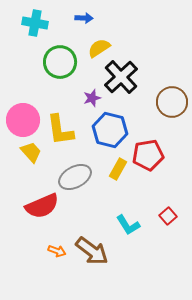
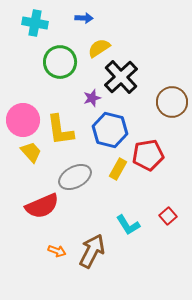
brown arrow: rotated 100 degrees counterclockwise
